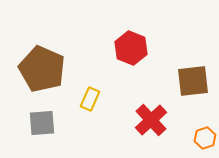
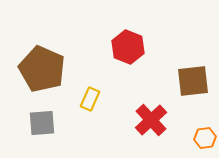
red hexagon: moved 3 px left, 1 px up
orange hexagon: rotated 10 degrees clockwise
